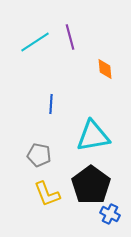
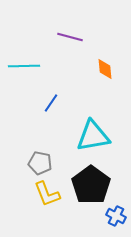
purple line: rotated 60 degrees counterclockwise
cyan line: moved 11 px left, 24 px down; rotated 32 degrees clockwise
blue line: moved 1 px up; rotated 30 degrees clockwise
gray pentagon: moved 1 px right, 8 px down
blue cross: moved 6 px right, 2 px down
